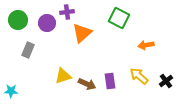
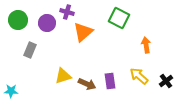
purple cross: rotated 24 degrees clockwise
orange triangle: moved 1 px right, 1 px up
orange arrow: rotated 91 degrees clockwise
gray rectangle: moved 2 px right
